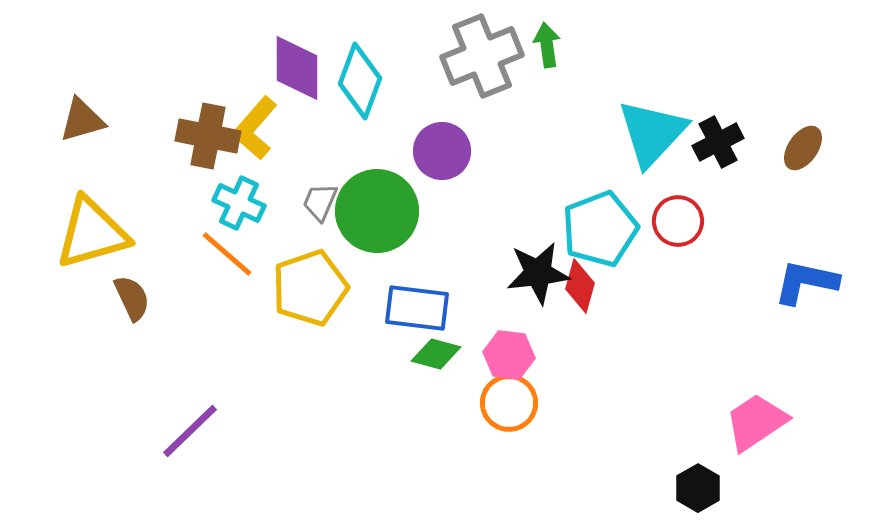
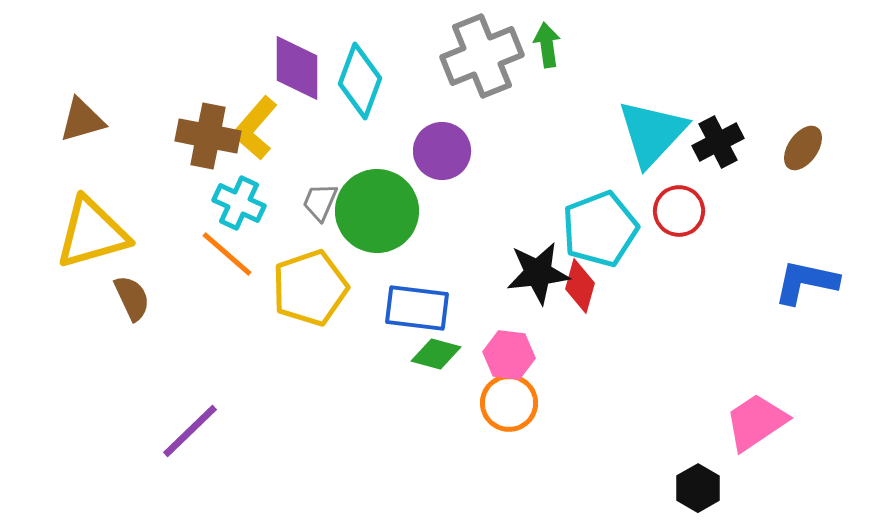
red circle: moved 1 px right, 10 px up
